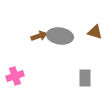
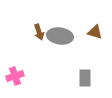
brown arrow: moved 4 px up; rotated 91 degrees clockwise
